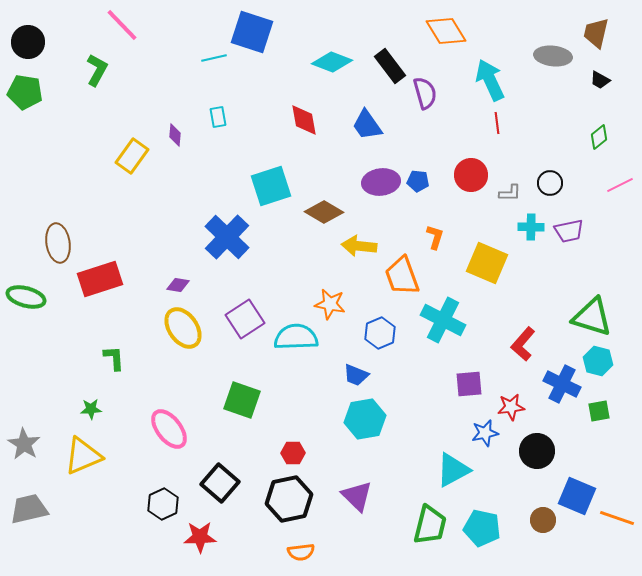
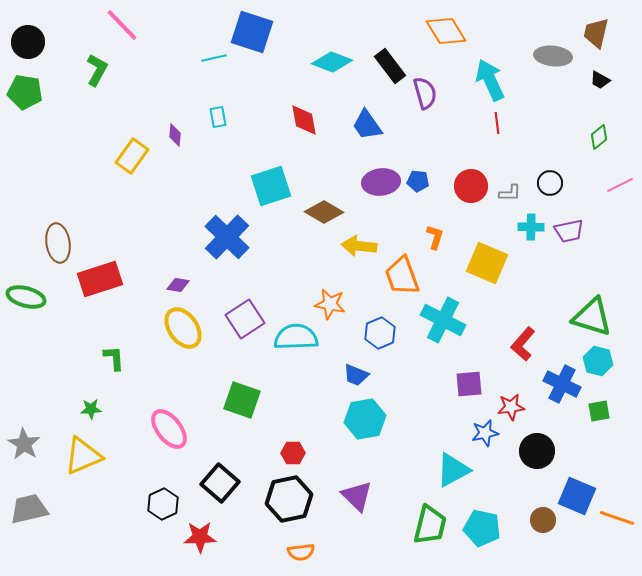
red circle at (471, 175): moved 11 px down
